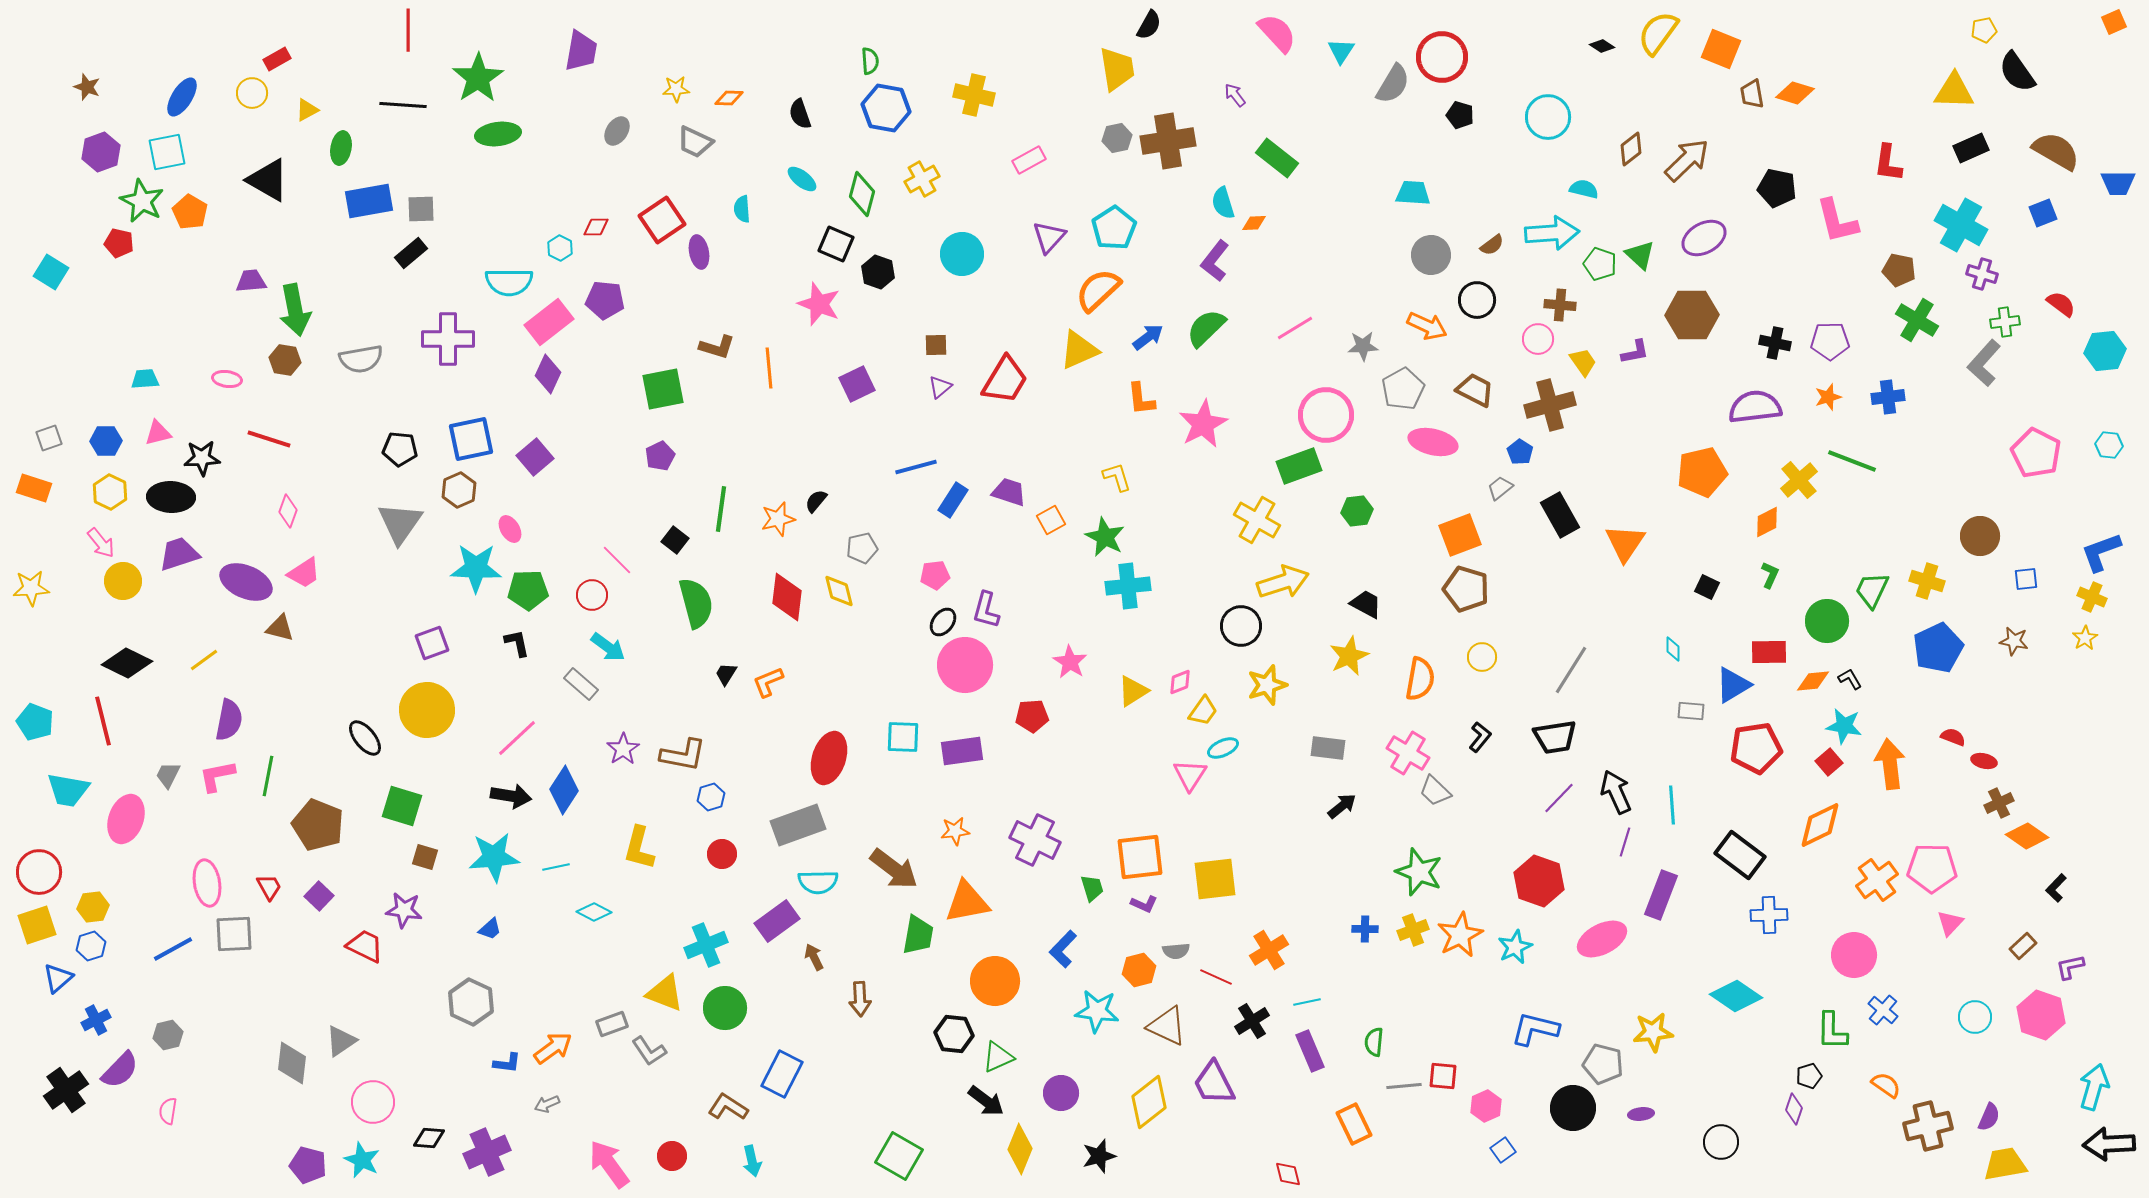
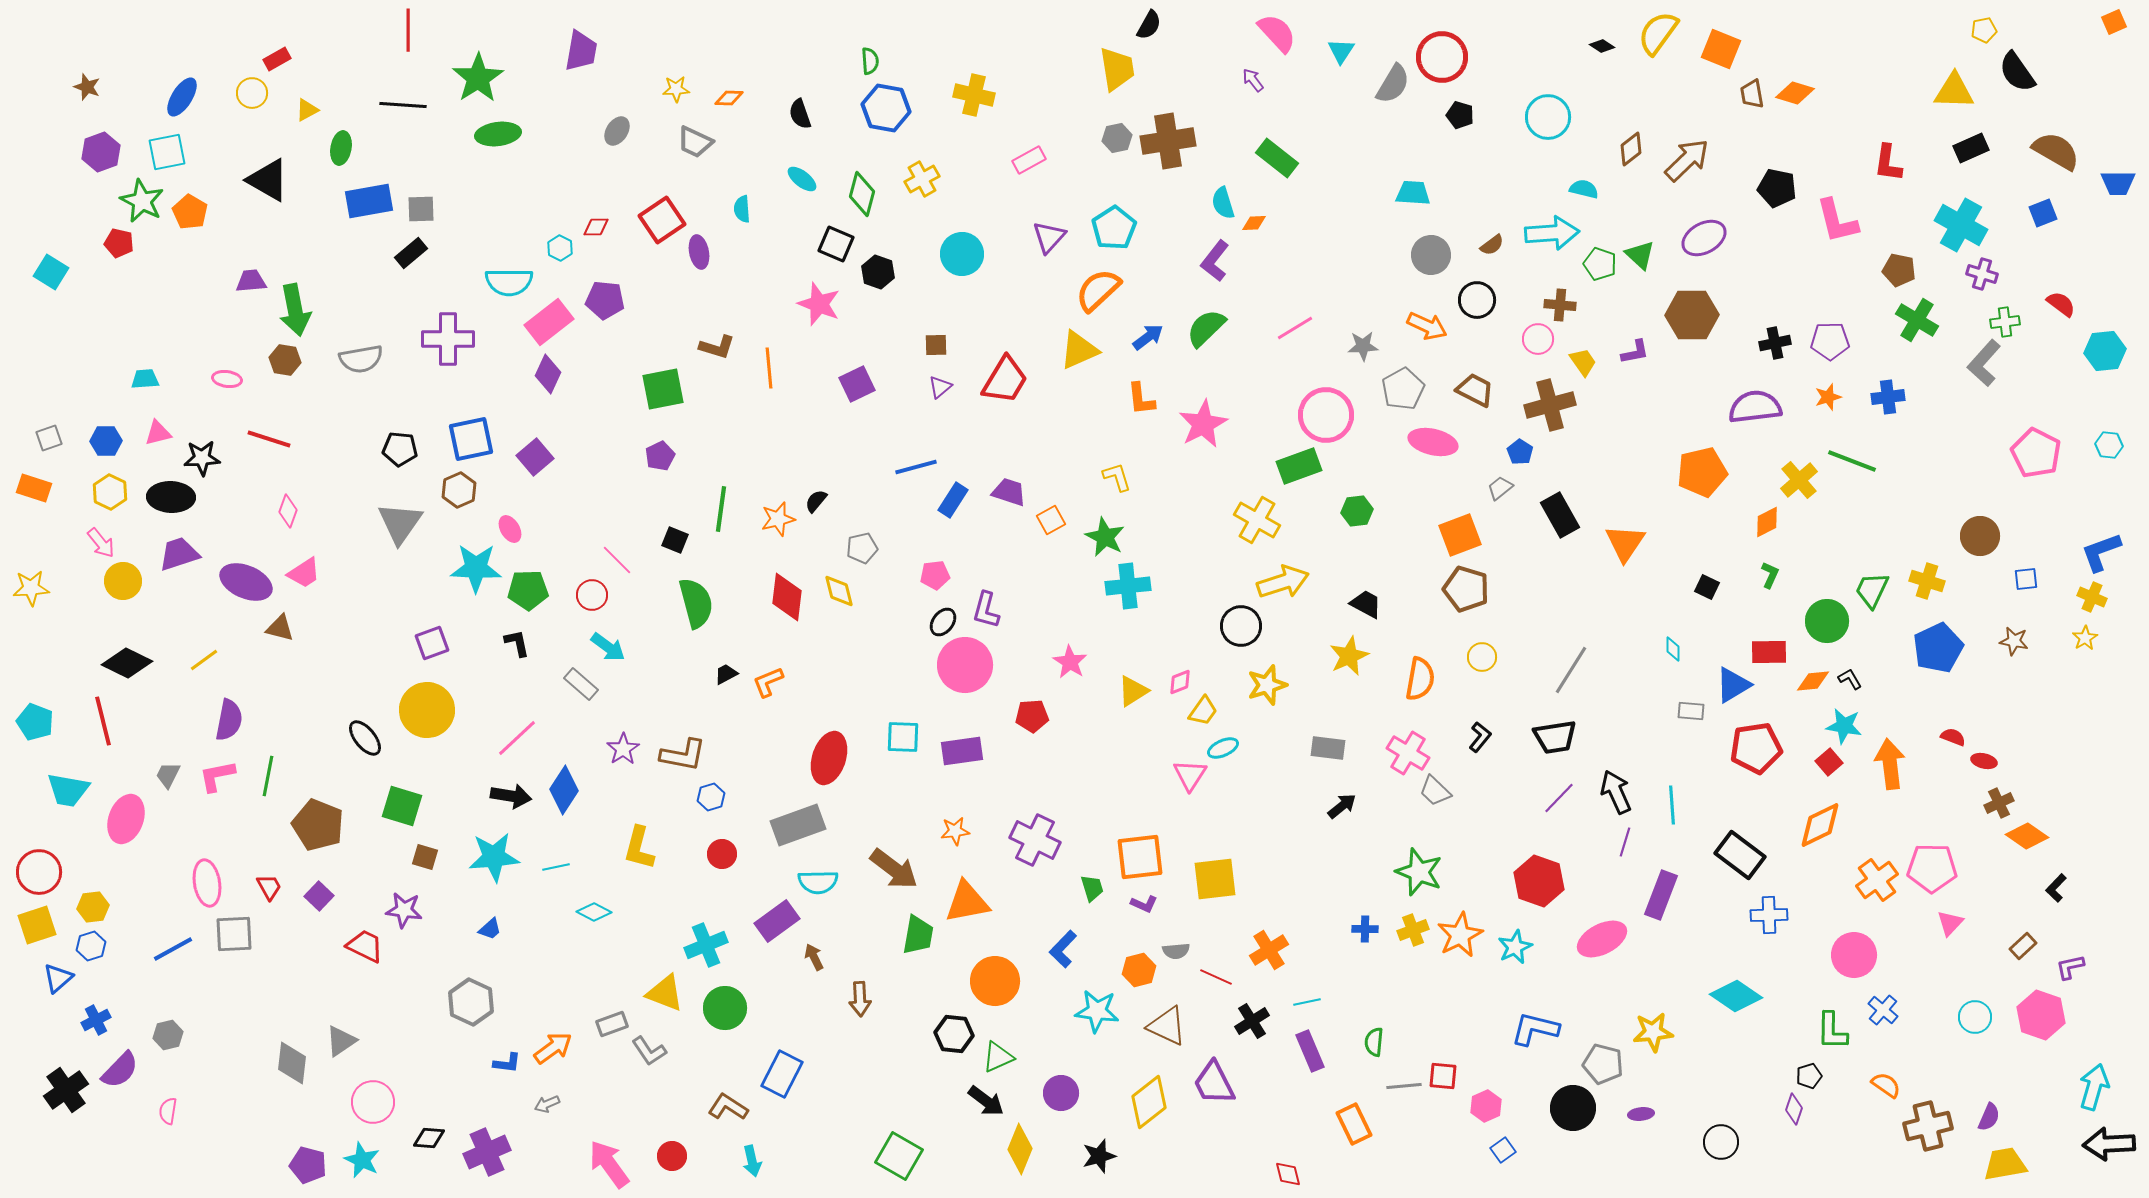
purple arrow at (1235, 95): moved 18 px right, 15 px up
black cross at (1775, 343): rotated 24 degrees counterclockwise
black square at (675, 540): rotated 16 degrees counterclockwise
black trapezoid at (726, 674): rotated 30 degrees clockwise
